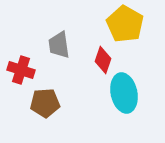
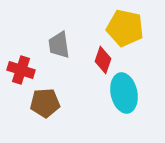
yellow pentagon: moved 4 px down; rotated 18 degrees counterclockwise
